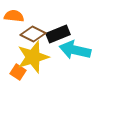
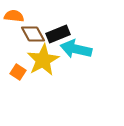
brown diamond: rotated 35 degrees clockwise
cyan arrow: moved 1 px right, 1 px up
yellow star: moved 10 px right, 3 px down; rotated 12 degrees counterclockwise
